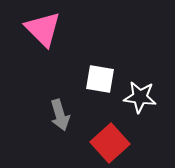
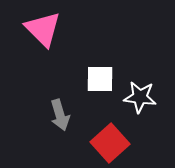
white square: rotated 8 degrees counterclockwise
